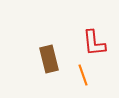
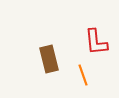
red L-shape: moved 2 px right, 1 px up
